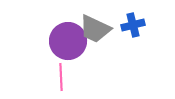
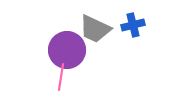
purple circle: moved 1 px left, 9 px down
pink line: rotated 12 degrees clockwise
